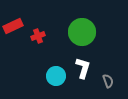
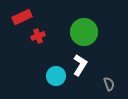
red rectangle: moved 9 px right, 9 px up
green circle: moved 2 px right
white L-shape: moved 3 px left, 3 px up; rotated 15 degrees clockwise
gray semicircle: moved 1 px right, 3 px down
